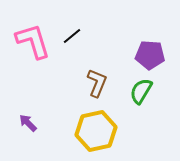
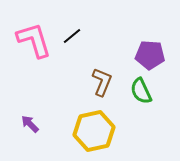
pink L-shape: moved 1 px right, 1 px up
brown L-shape: moved 5 px right, 1 px up
green semicircle: rotated 56 degrees counterclockwise
purple arrow: moved 2 px right, 1 px down
yellow hexagon: moved 2 px left
